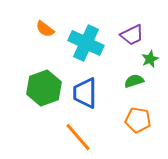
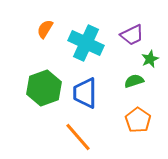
orange semicircle: rotated 84 degrees clockwise
orange pentagon: rotated 25 degrees clockwise
